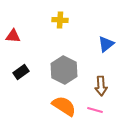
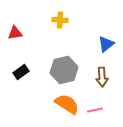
red triangle: moved 2 px right, 3 px up; rotated 14 degrees counterclockwise
gray hexagon: rotated 20 degrees clockwise
brown arrow: moved 1 px right, 9 px up
orange semicircle: moved 3 px right, 2 px up
pink line: rotated 28 degrees counterclockwise
